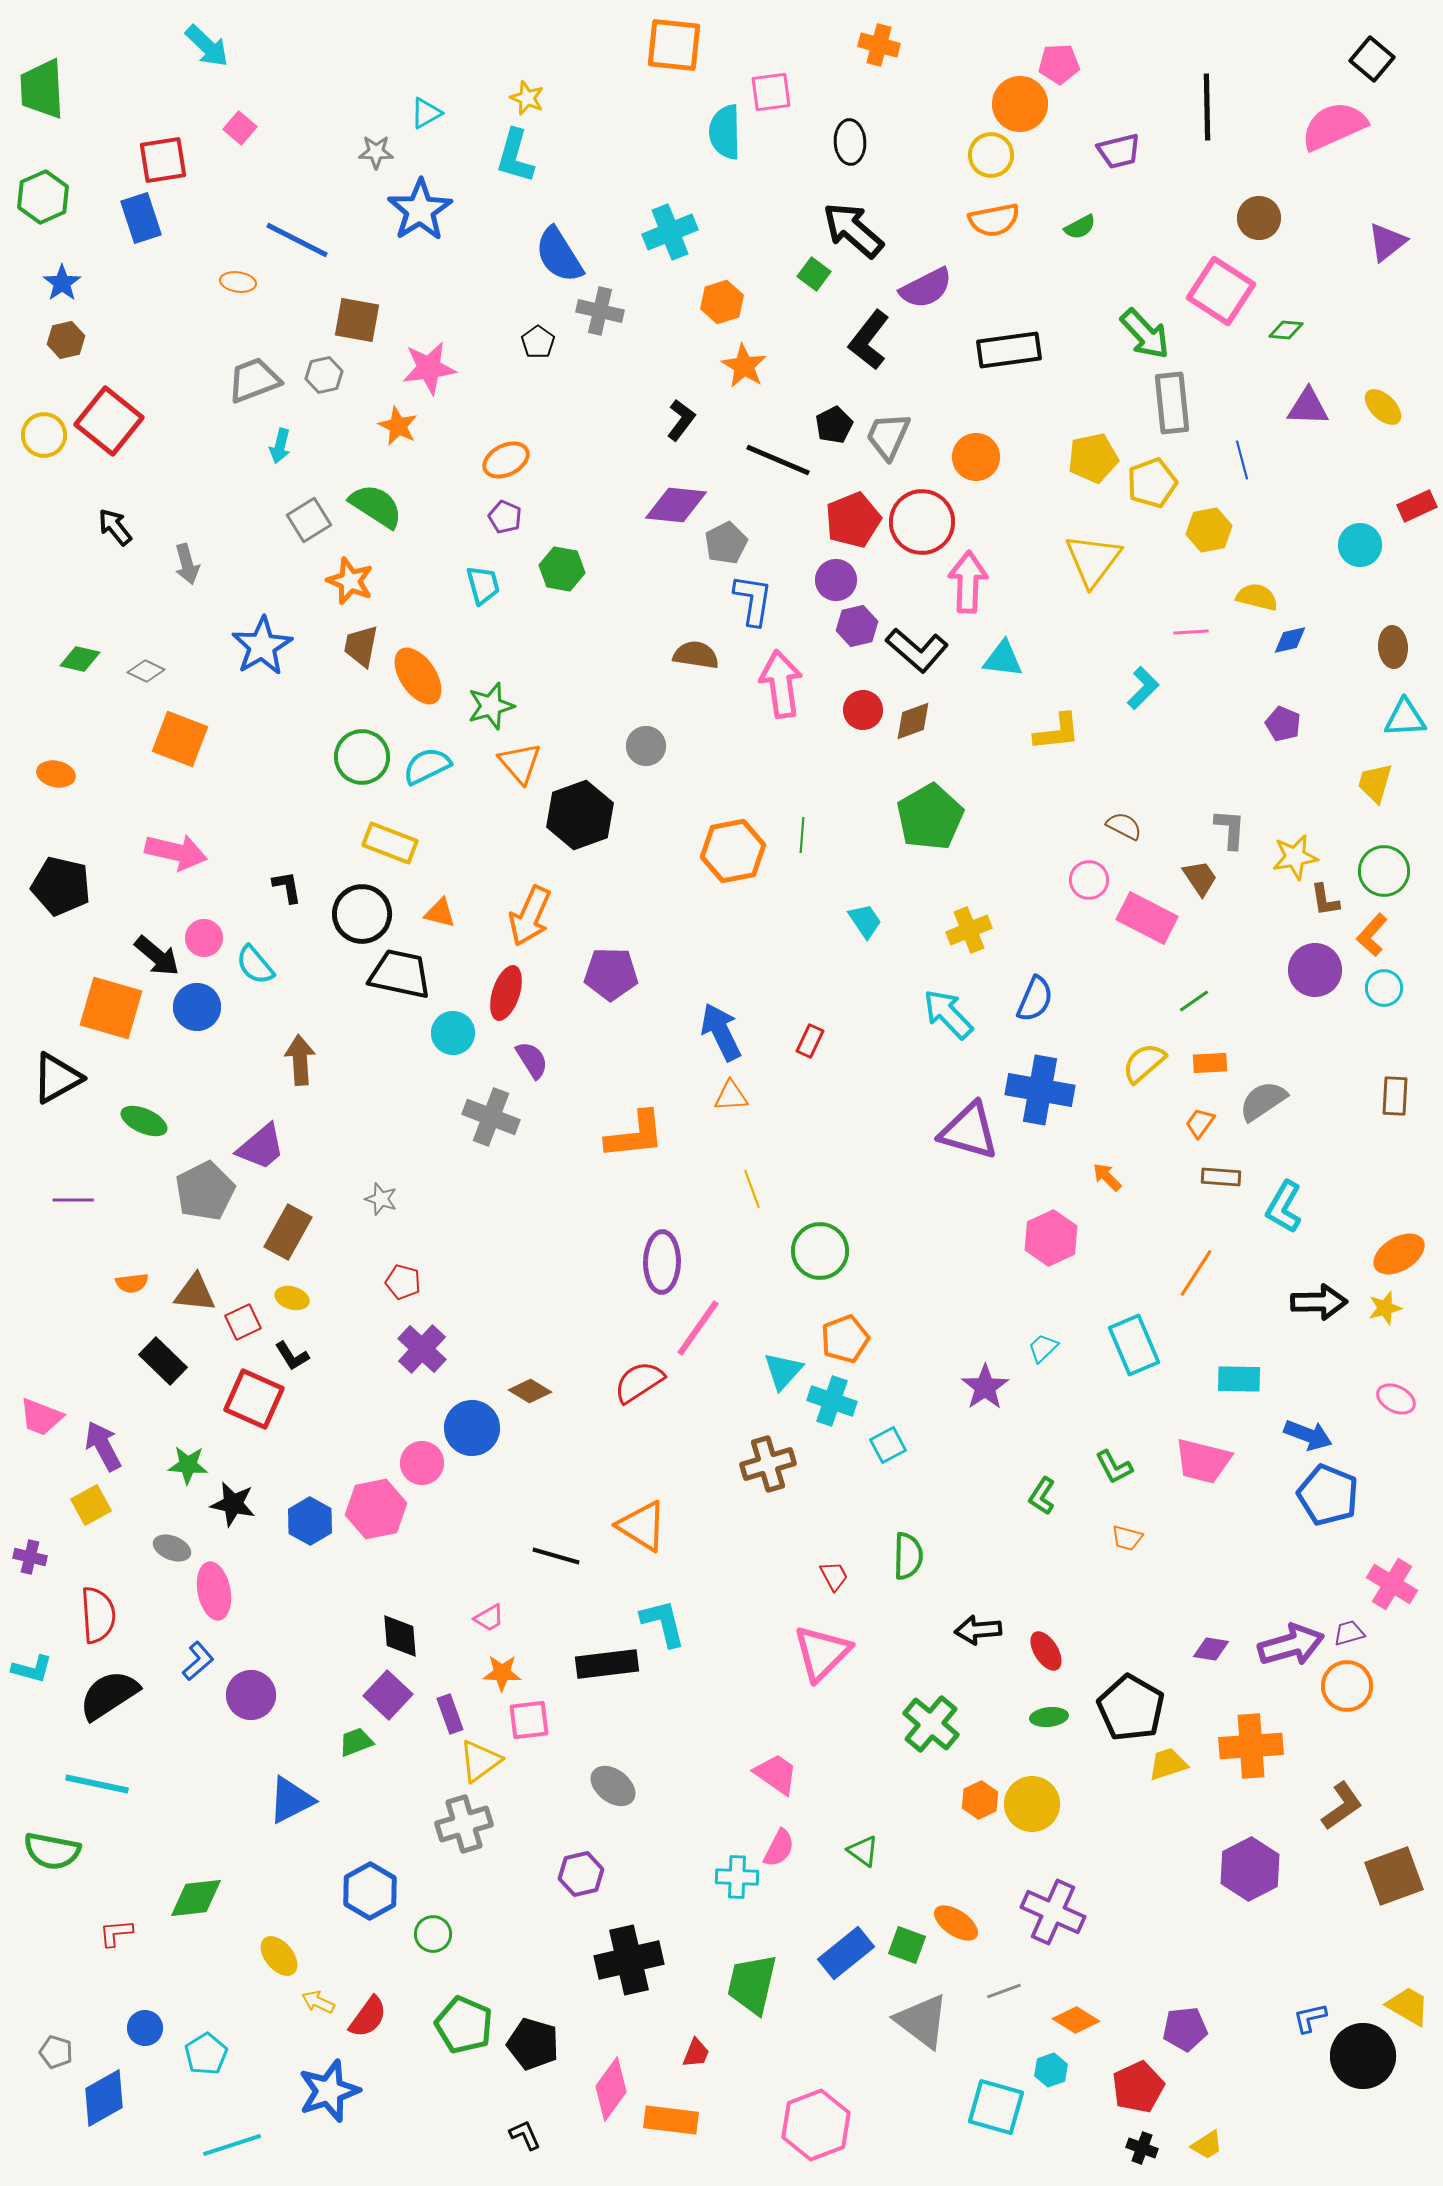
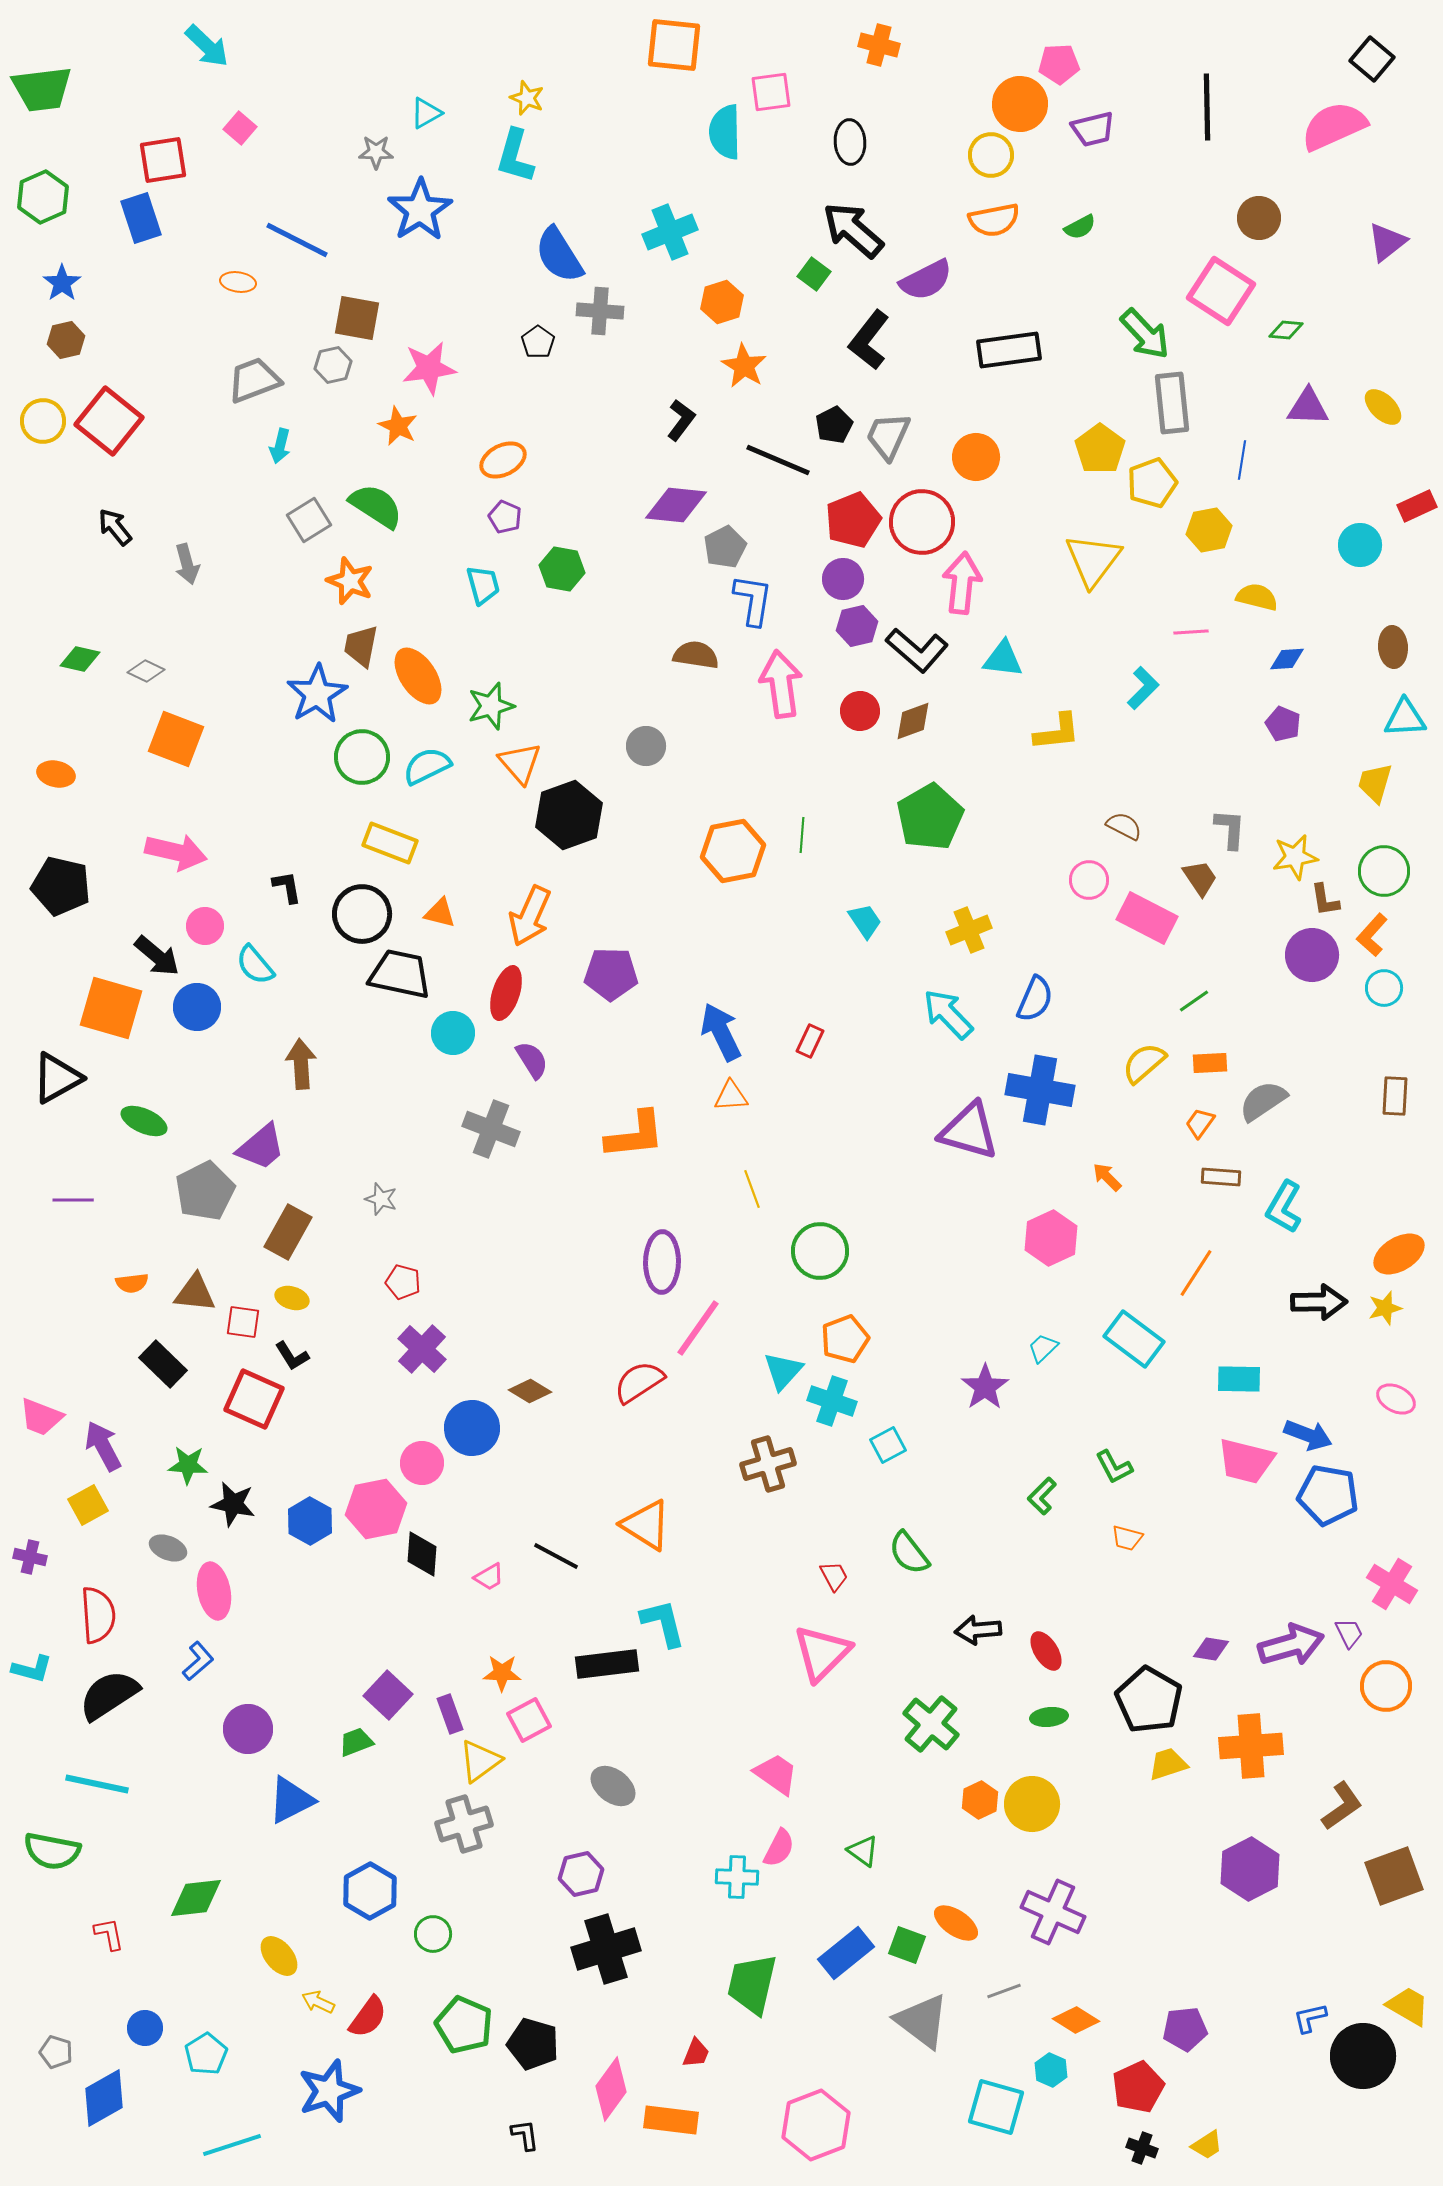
green trapezoid at (42, 89): rotated 94 degrees counterclockwise
purple trapezoid at (1119, 151): moved 26 px left, 22 px up
purple semicircle at (926, 288): moved 8 px up
gray cross at (600, 311): rotated 9 degrees counterclockwise
brown square at (357, 320): moved 2 px up
gray hexagon at (324, 375): moved 9 px right, 10 px up
yellow circle at (44, 435): moved 1 px left, 14 px up
yellow pentagon at (1093, 458): moved 7 px right, 9 px up; rotated 24 degrees counterclockwise
orange ellipse at (506, 460): moved 3 px left
blue line at (1242, 460): rotated 24 degrees clockwise
gray pentagon at (726, 543): moved 1 px left, 4 px down
purple circle at (836, 580): moved 7 px right, 1 px up
pink arrow at (968, 582): moved 6 px left, 1 px down; rotated 4 degrees clockwise
blue diamond at (1290, 640): moved 3 px left, 19 px down; rotated 9 degrees clockwise
blue star at (262, 646): moved 55 px right, 48 px down
red circle at (863, 710): moved 3 px left, 1 px down
orange square at (180, 739): moved 4 px left
black hexagon at (580, 815): moved 11 px left
pink circle at (204, 938): moved 1 px right, 12 px up
purple circle at (1315, 970): moved 3 px left, 15 px up
brown arrow at (300, 1060): moved 1 px right, 4 px down
gray cross at (491, 1117): moved 12 px down
red square at (243, 1322): rotated 33 degrees clockwise
cyan rectangle at (1134, 1345): moved 6 px up; rotated 30 degrees counterclockwise
black rectangle at (163, 1361): moved 3 px down
pink trapezoid at (1203, 1461): moved 43 px right
blue pentagon at (1328, 1495): rotated 12 degrees counterclockwise
green L-shape at (1042, 1496): rotated 12 degrees clockwise
yellow square at (91, 1505): moved 3 px left
orange triangle at (642, 1526): moved 4 px right, 1 px up
gray ellipse at (172, 1548): moved 4 px left
black line at (556, 1556): rotated 12 degrees clockwise
green semicircle at (908, 1556): moved 1 px right, 3 px up; rotated 141 degrees clockwise
pink trapezoid at (489, 1618): moved 41 px up
purple trapezoid at (1349, 1633): rotated 80 degrees clockwise
black diamond at (400, 1636): moved 22 px right, 82 px up; rotated 9 degrees clockwise
orange circle at (1347, 1686): moved 39 px right
purple circle at (251, 1695): moved 3 px left, 34 px down
black pentagon at (1131, 1708): moved 18 px right, 8 px up
pink square at (529, 1720): rotated 21 degrees counterclockwise
red L-shape at (116, 1933): moved 7 px left, 1 px down; rotated 84 degrees clockwise
black cross at (629, 1960): moved 23 px left, 11 px up; rotated 4 degrees counterclockwise
cyan hexagon at (1051, 2070): rotated 16 degrees counterclockwise
black L-shape at (525, 2135): rotated 16 degrees clockwise
